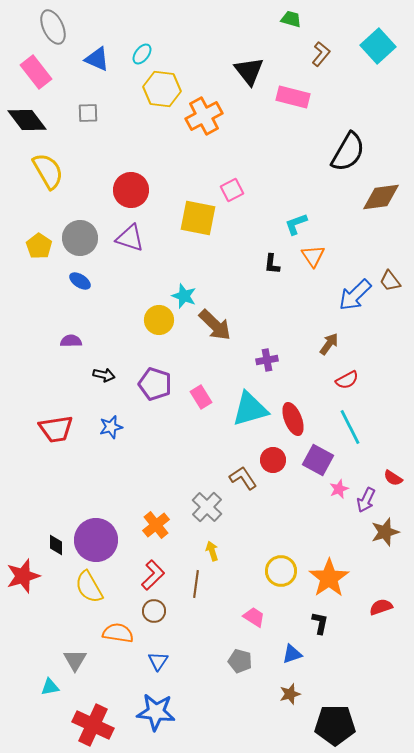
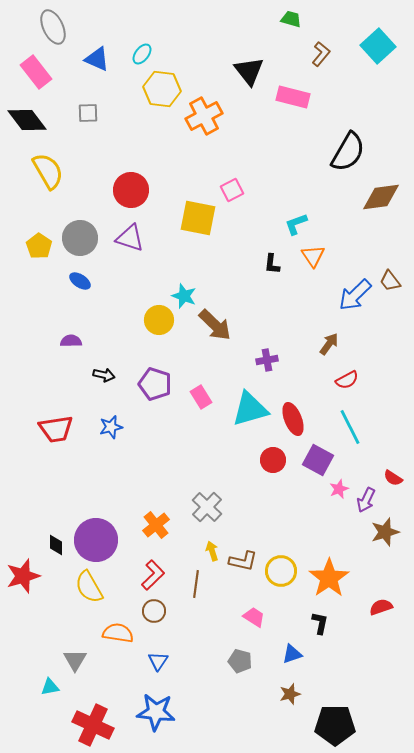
brown L-shape at (243, 478): moved 83 px down; rotated 136 degrees clockwise
